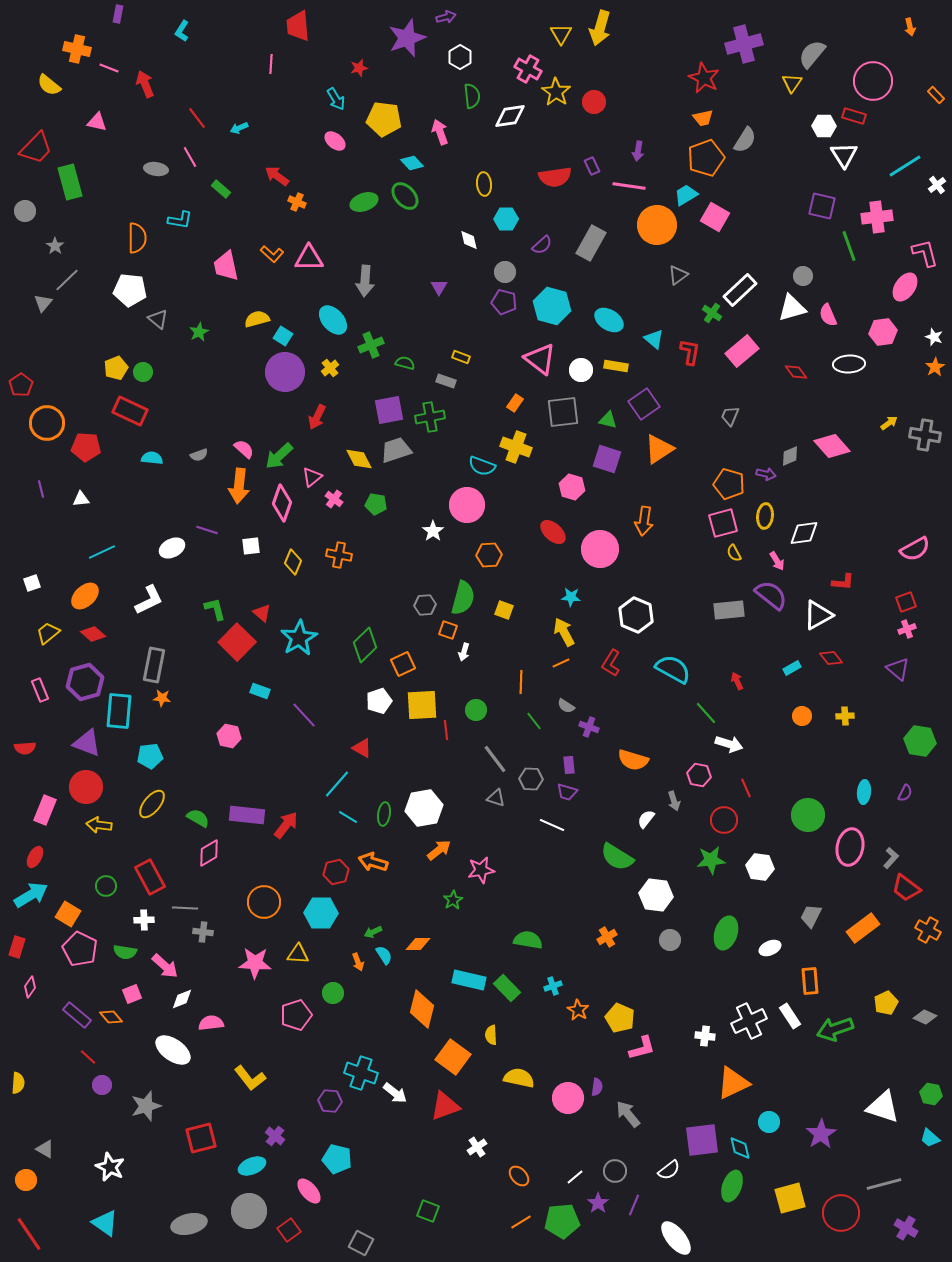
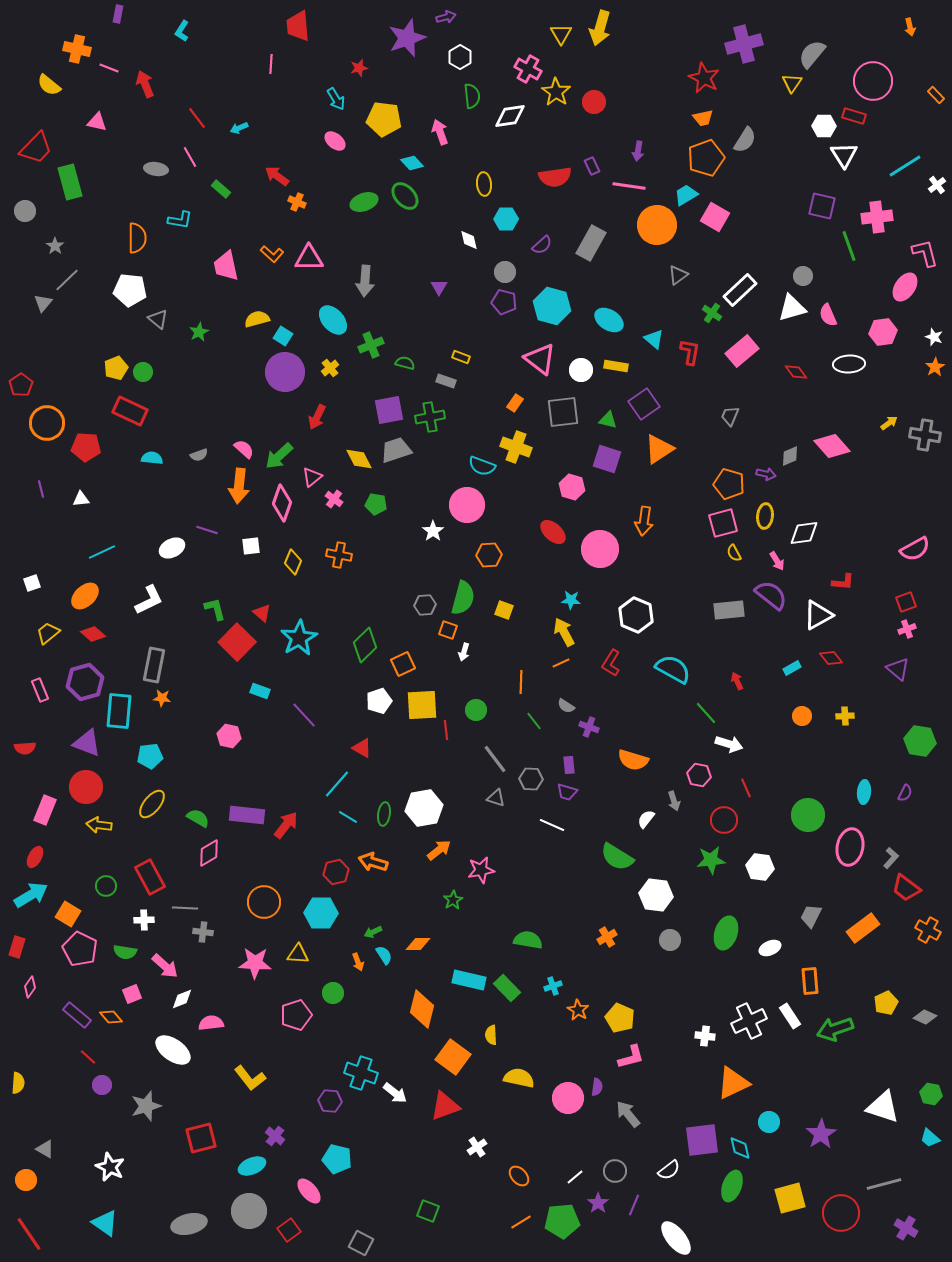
cyan star at (571, 597): moved 3 px down
pink L-shape at (642, 1048): moved 11 px left, 9 px down
